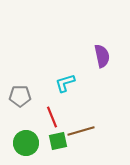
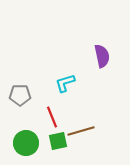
gray pentagon: moved 1 px up
